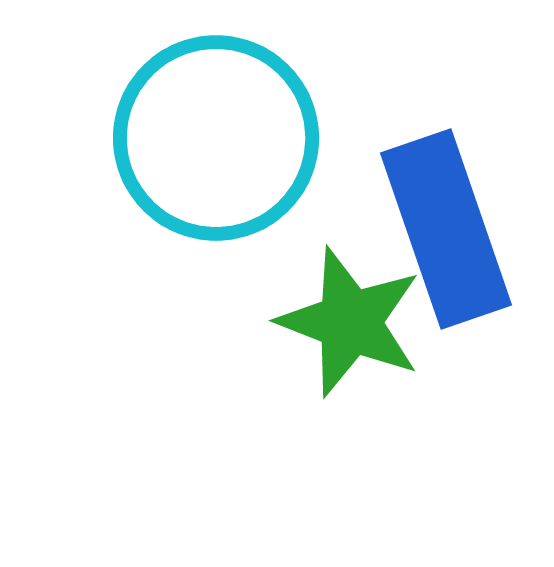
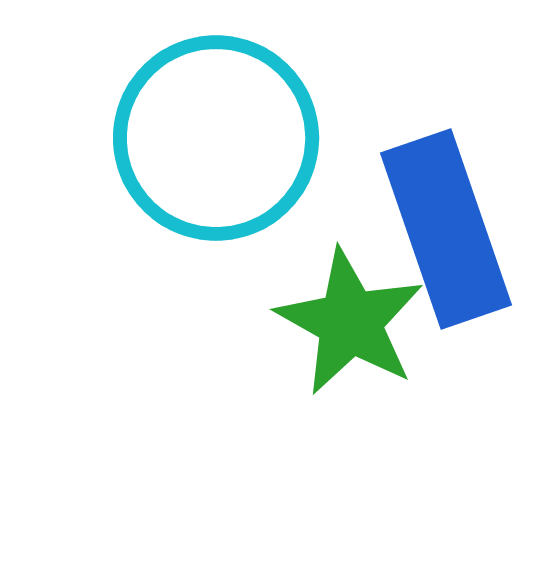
green star: rotated 8 degrees clockwise
